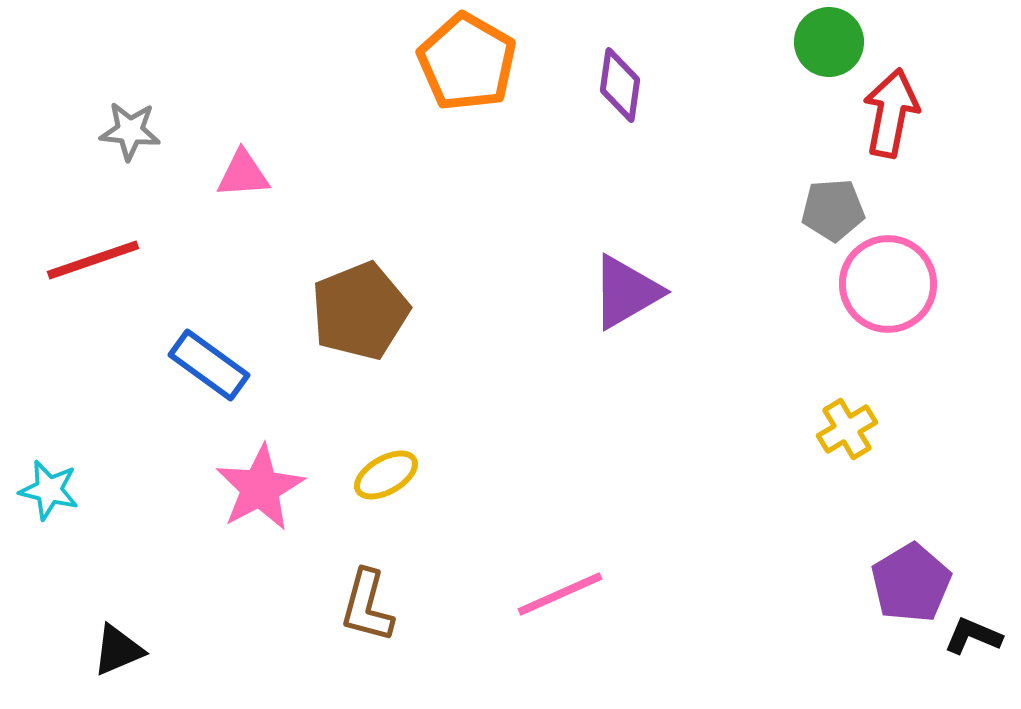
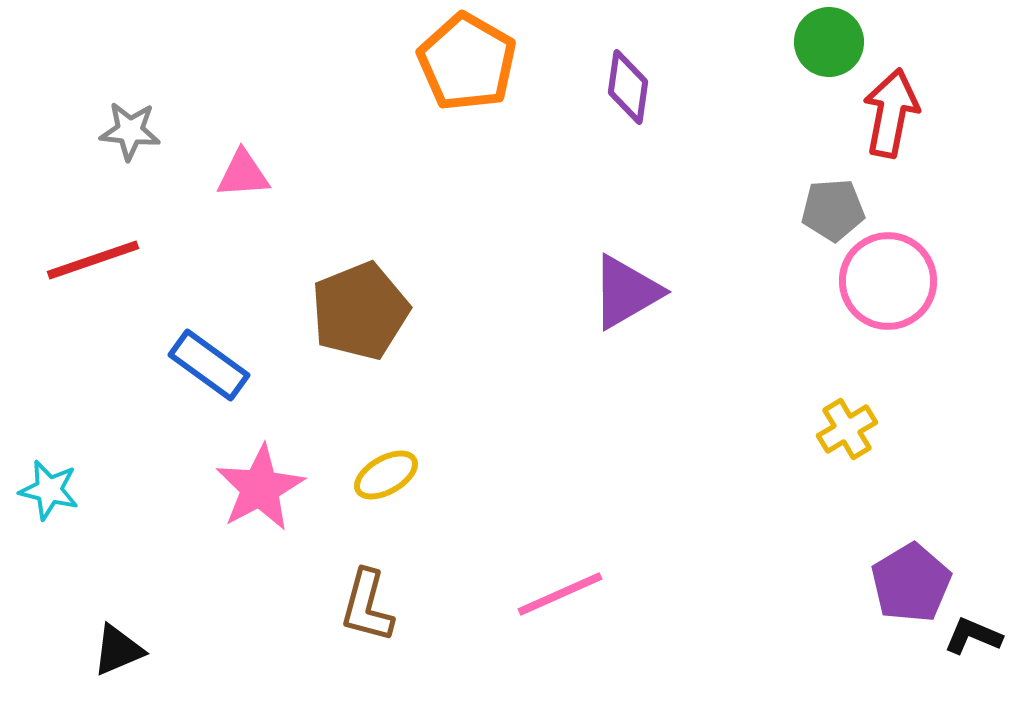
purple diamond: moved 8 px right, 2 px down
pink circle: moved 3 px up
